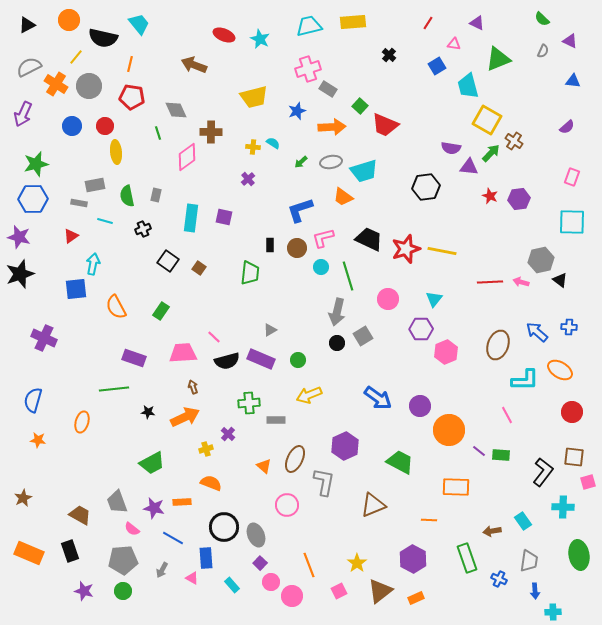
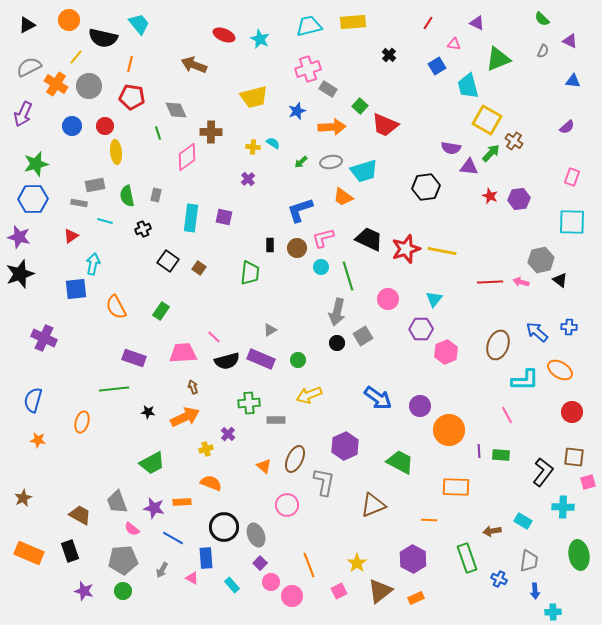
purple line at (479, 451): rotated 48 degrees clockwise
cyan rectangle at (523, 521): rotated 24 degrees counterclockwise
